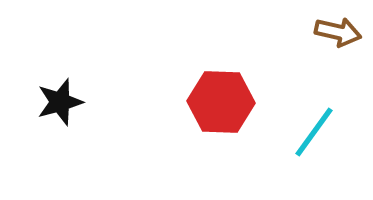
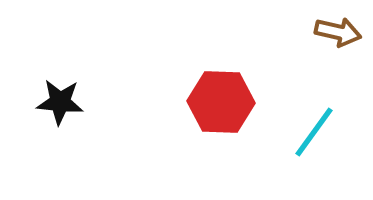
black star: rotated 21 degrees clockwise
